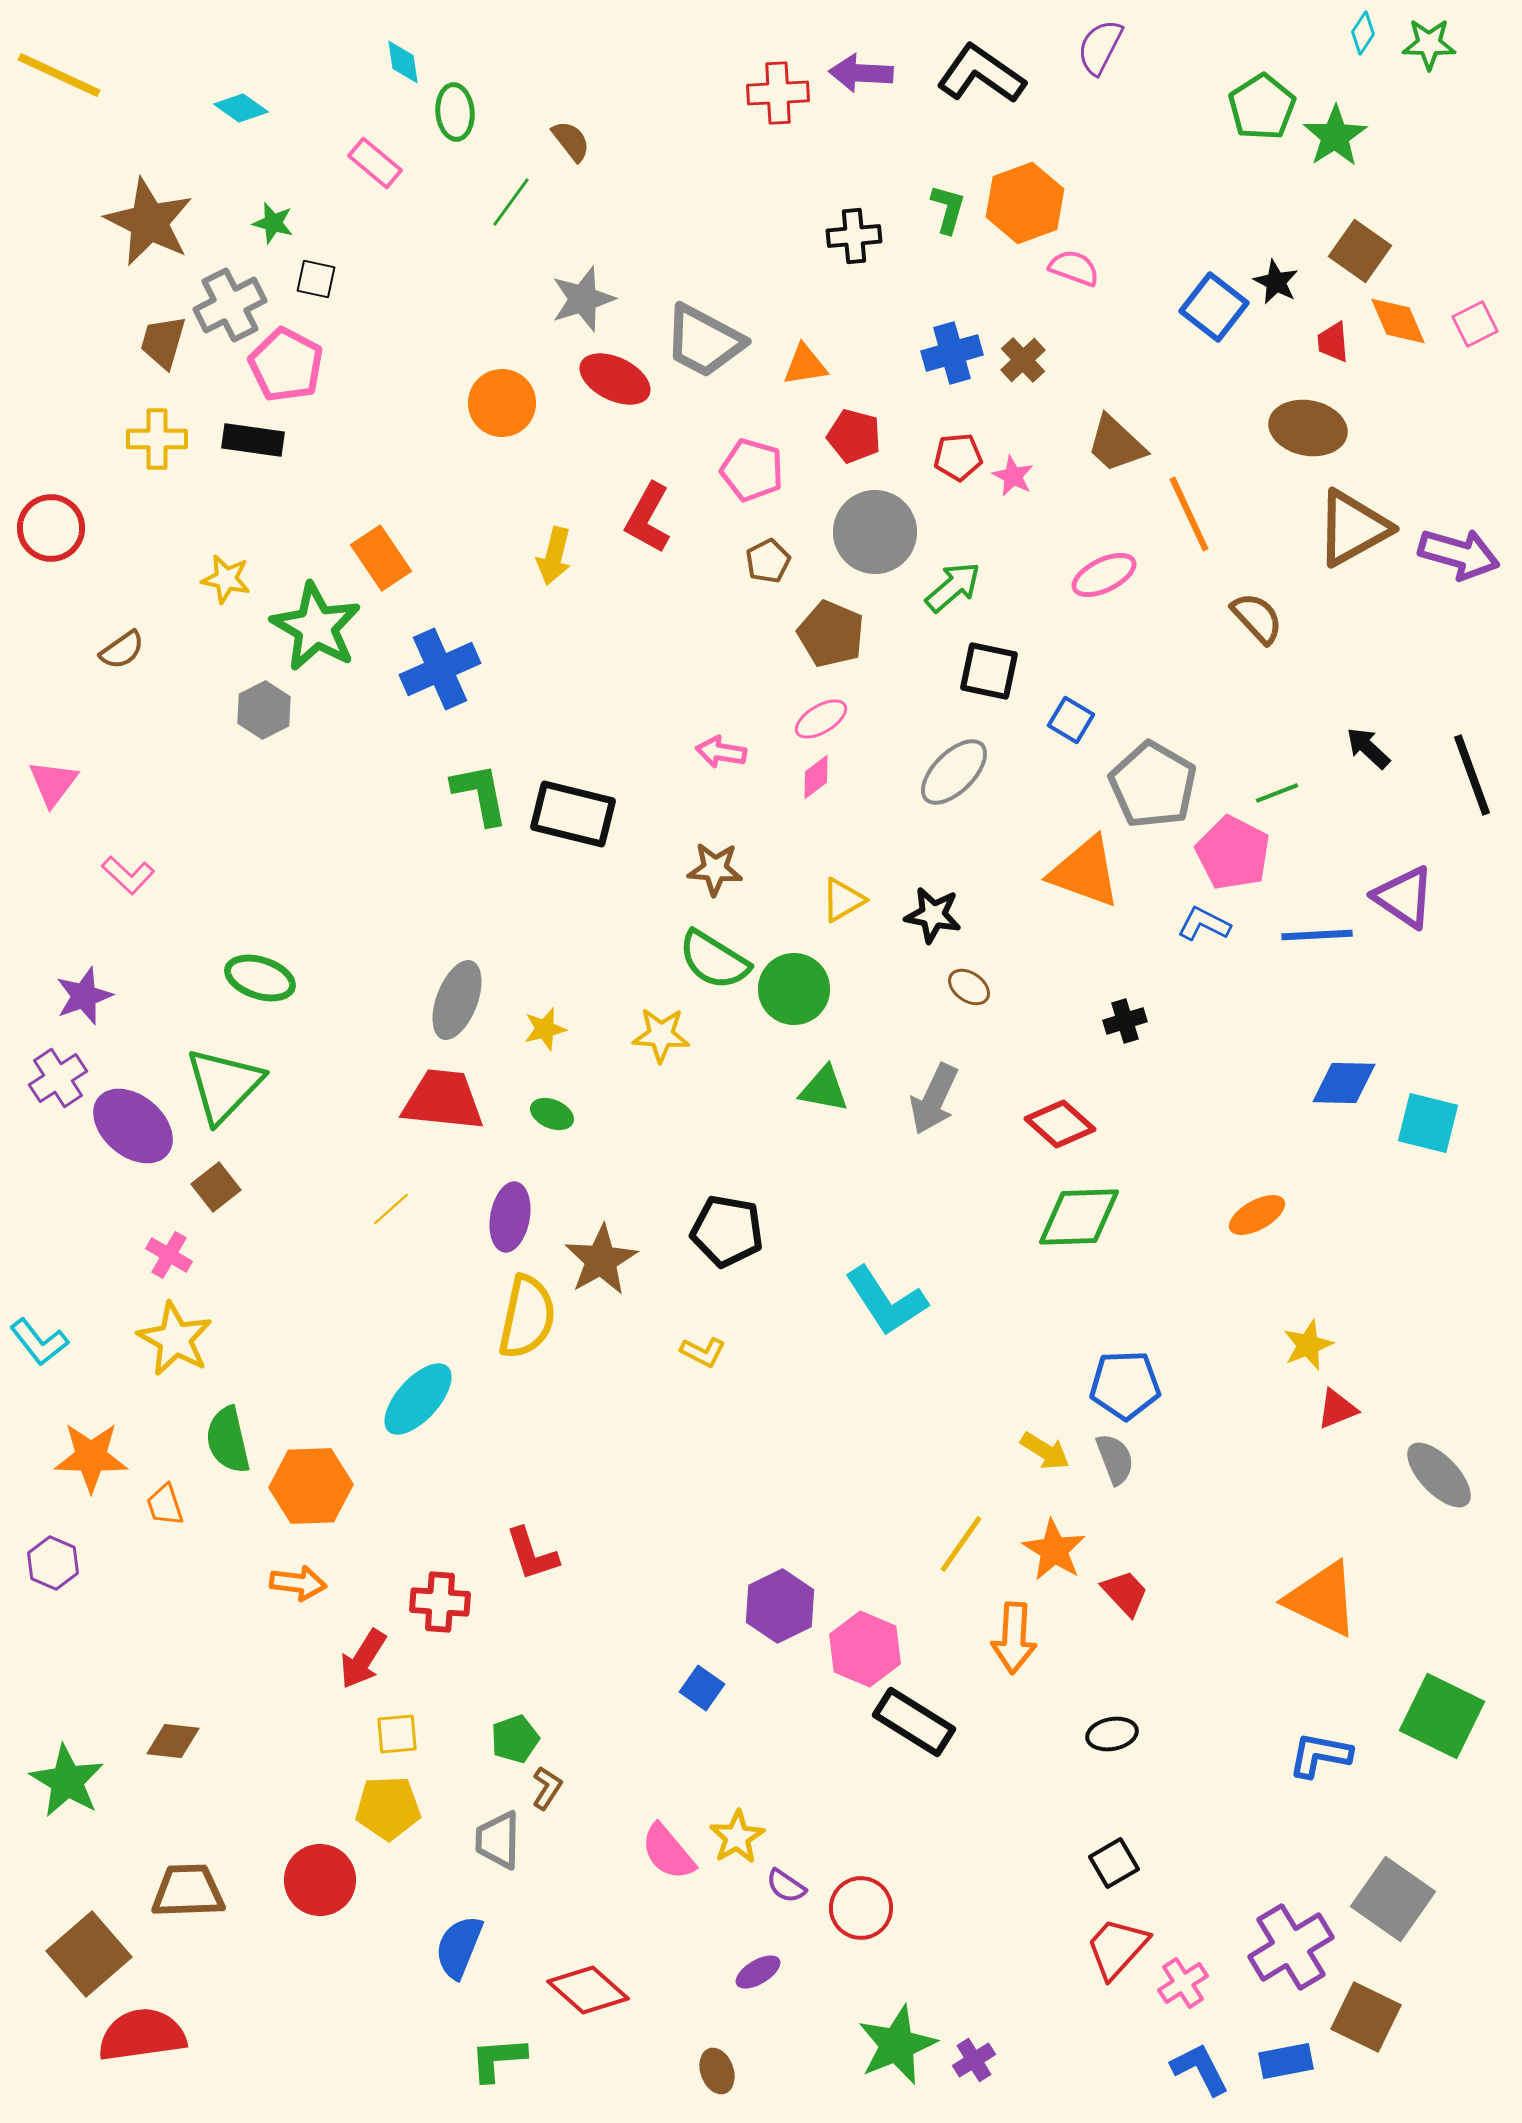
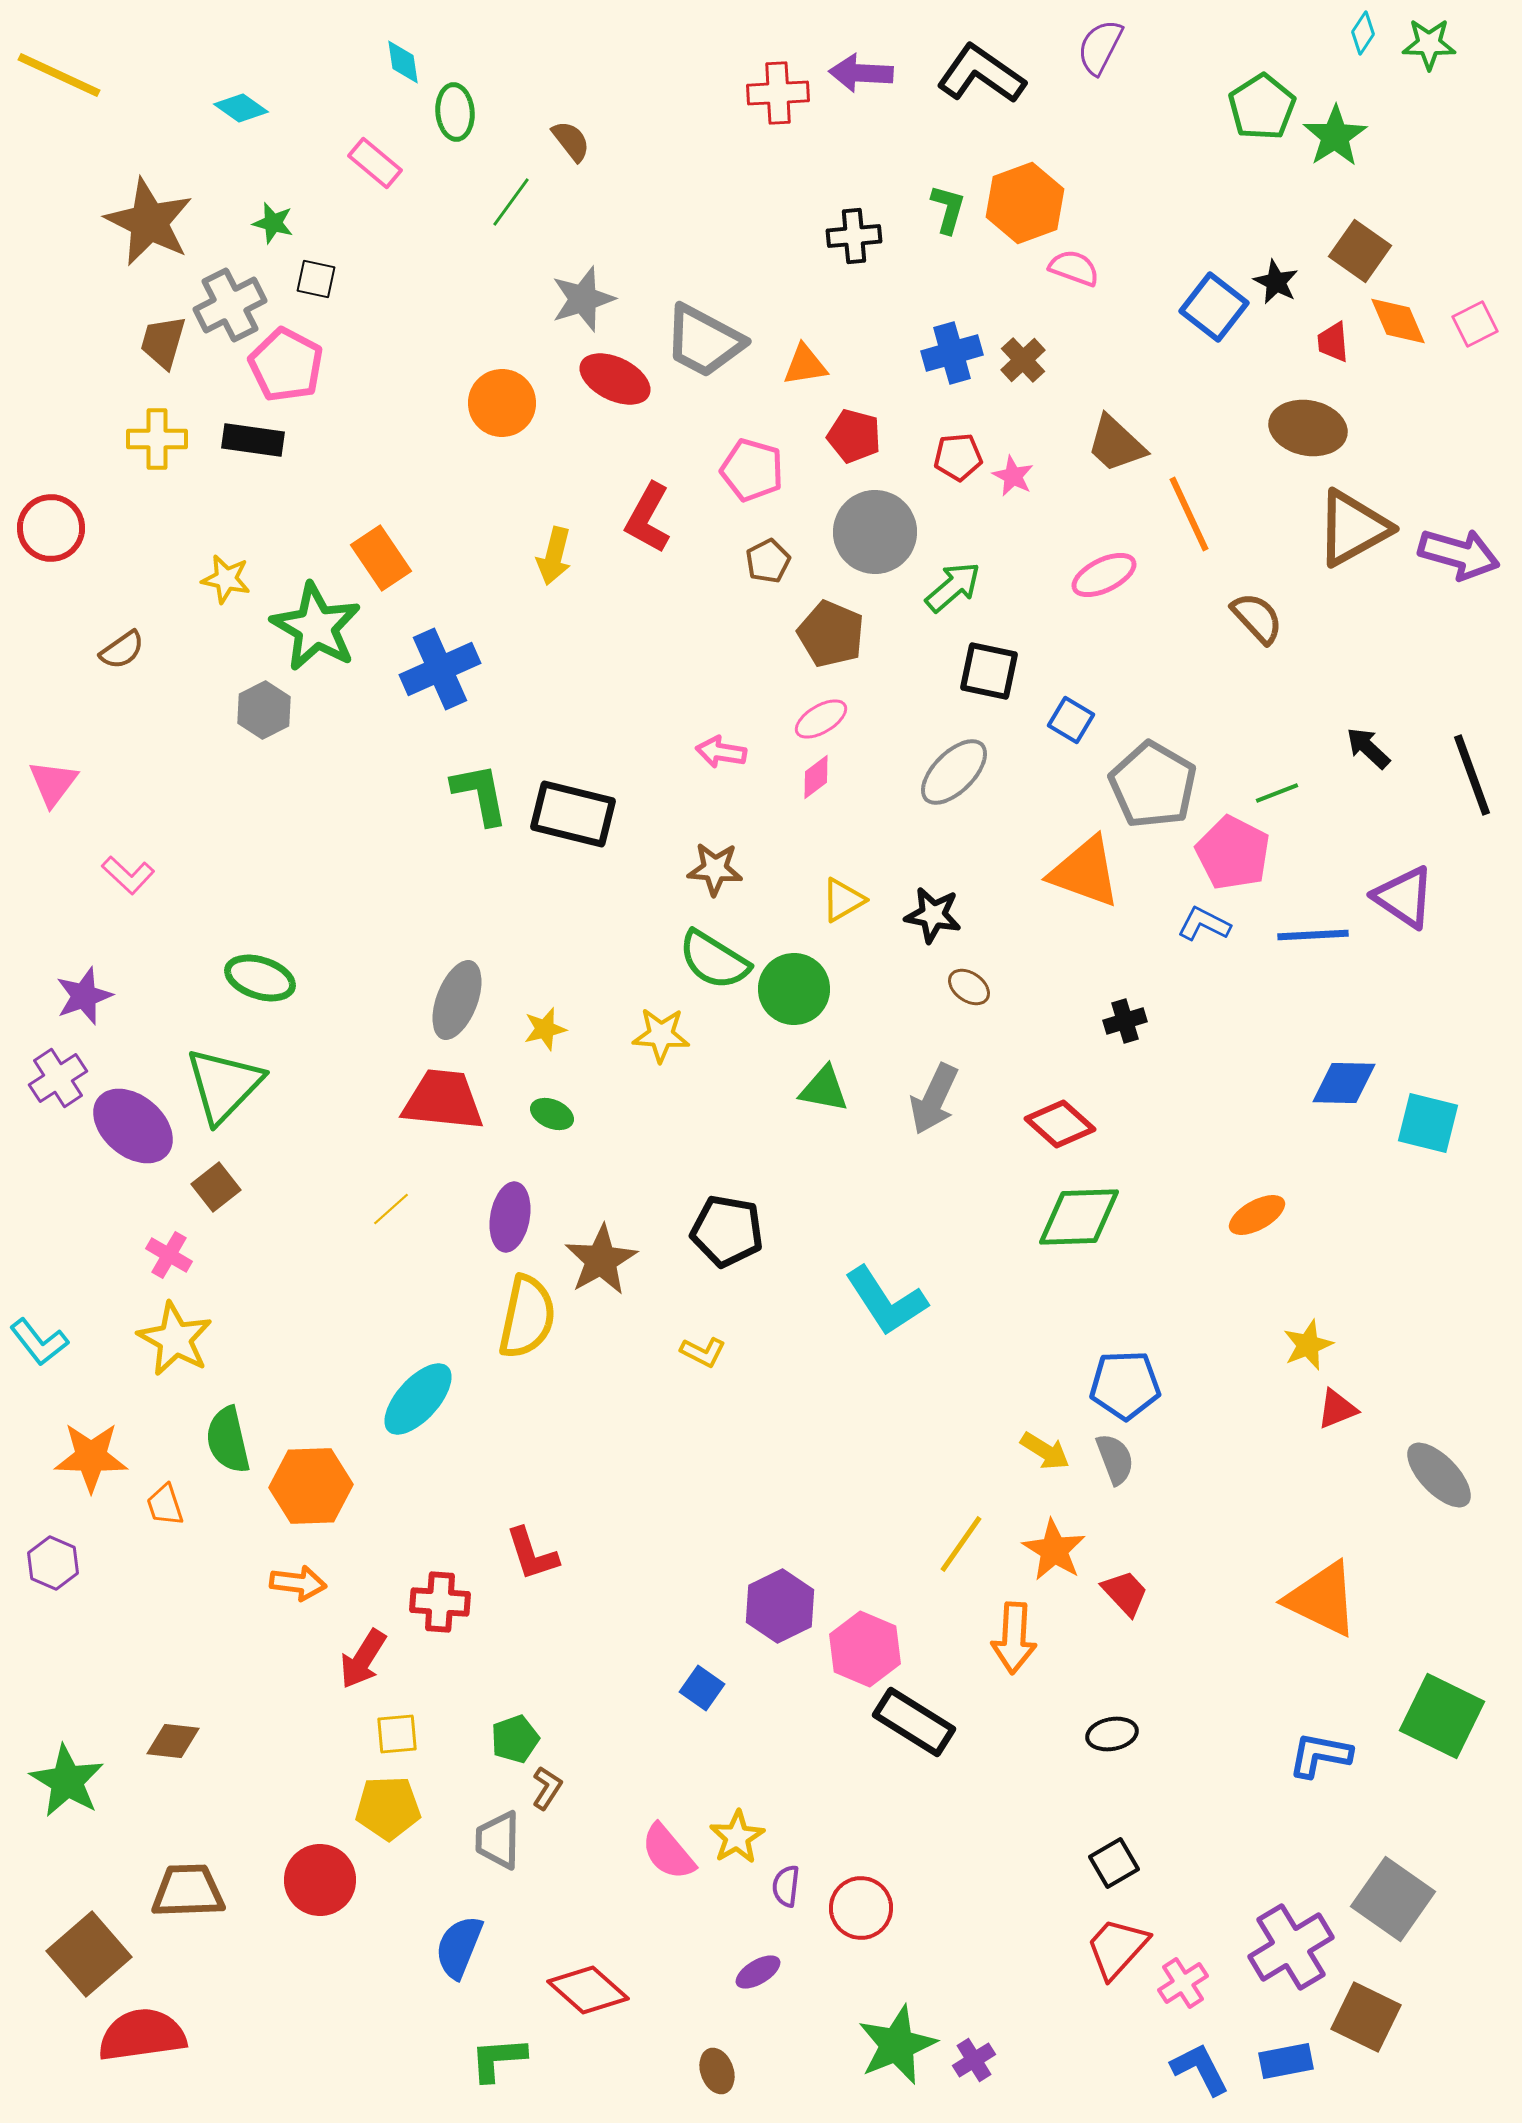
blue line at (1317, 935): moved 4 px left
purple semicircle at (786, 1886): rotated 63 degrees clockwise
